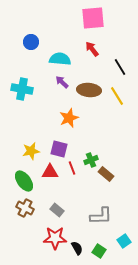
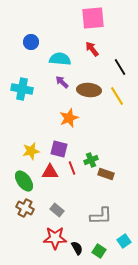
brown rectangle: rotated 21 degrees counterclockwise
